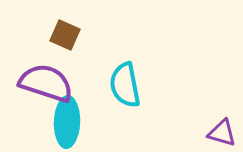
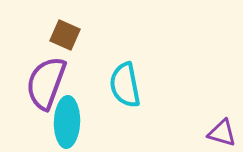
purple semicircle: rotated 88 degrees counterclockwise
